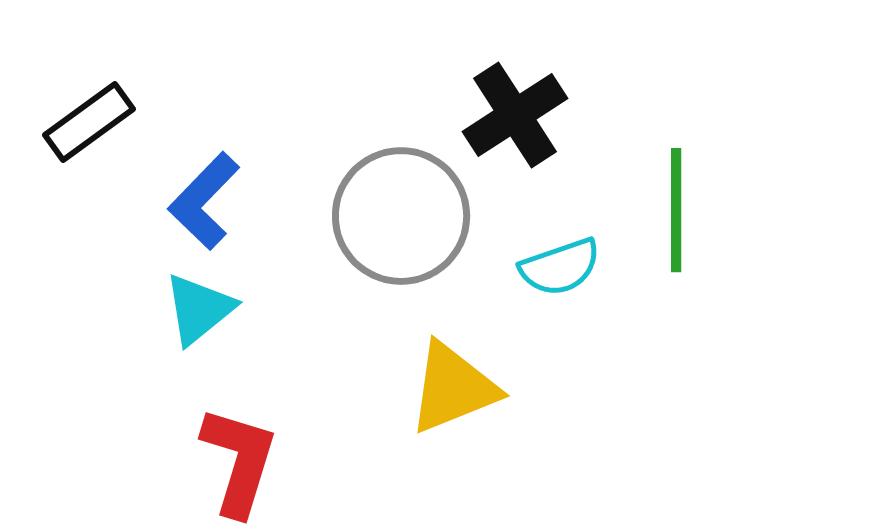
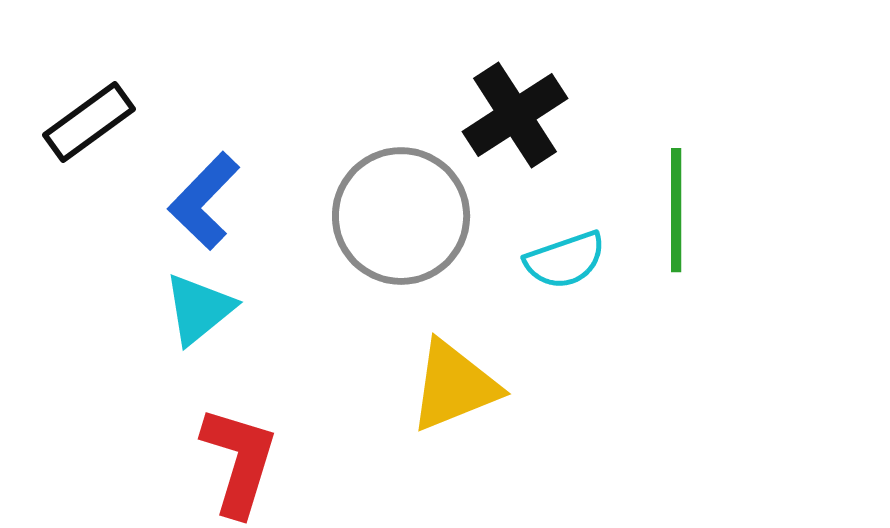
cyan semicircle: moved 5 px right, 7 px up
yellow triangle: moved 1 px right, 2 px up
